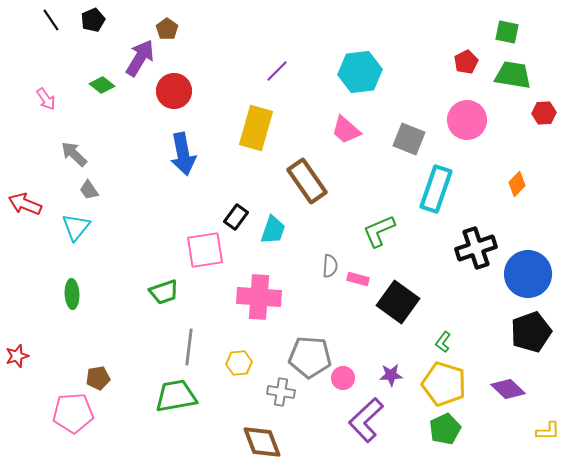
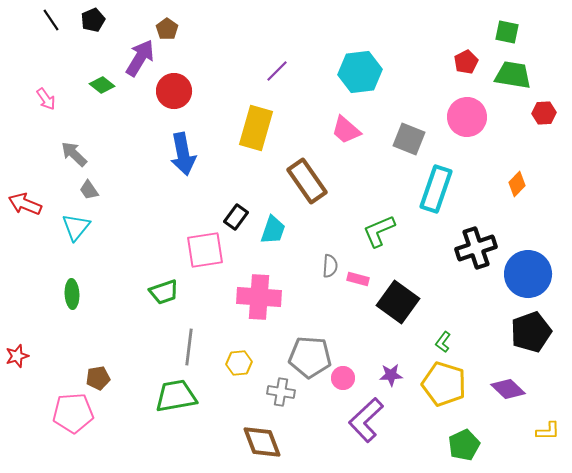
pink circle at (467, 120): moved 3 px up
green pentagon at (445, 429): moved 19 px right, 16 px down
